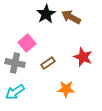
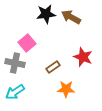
black star: rotated 24 degrees clockwise
brown rectangle: moved 5 px right, 4 px down
